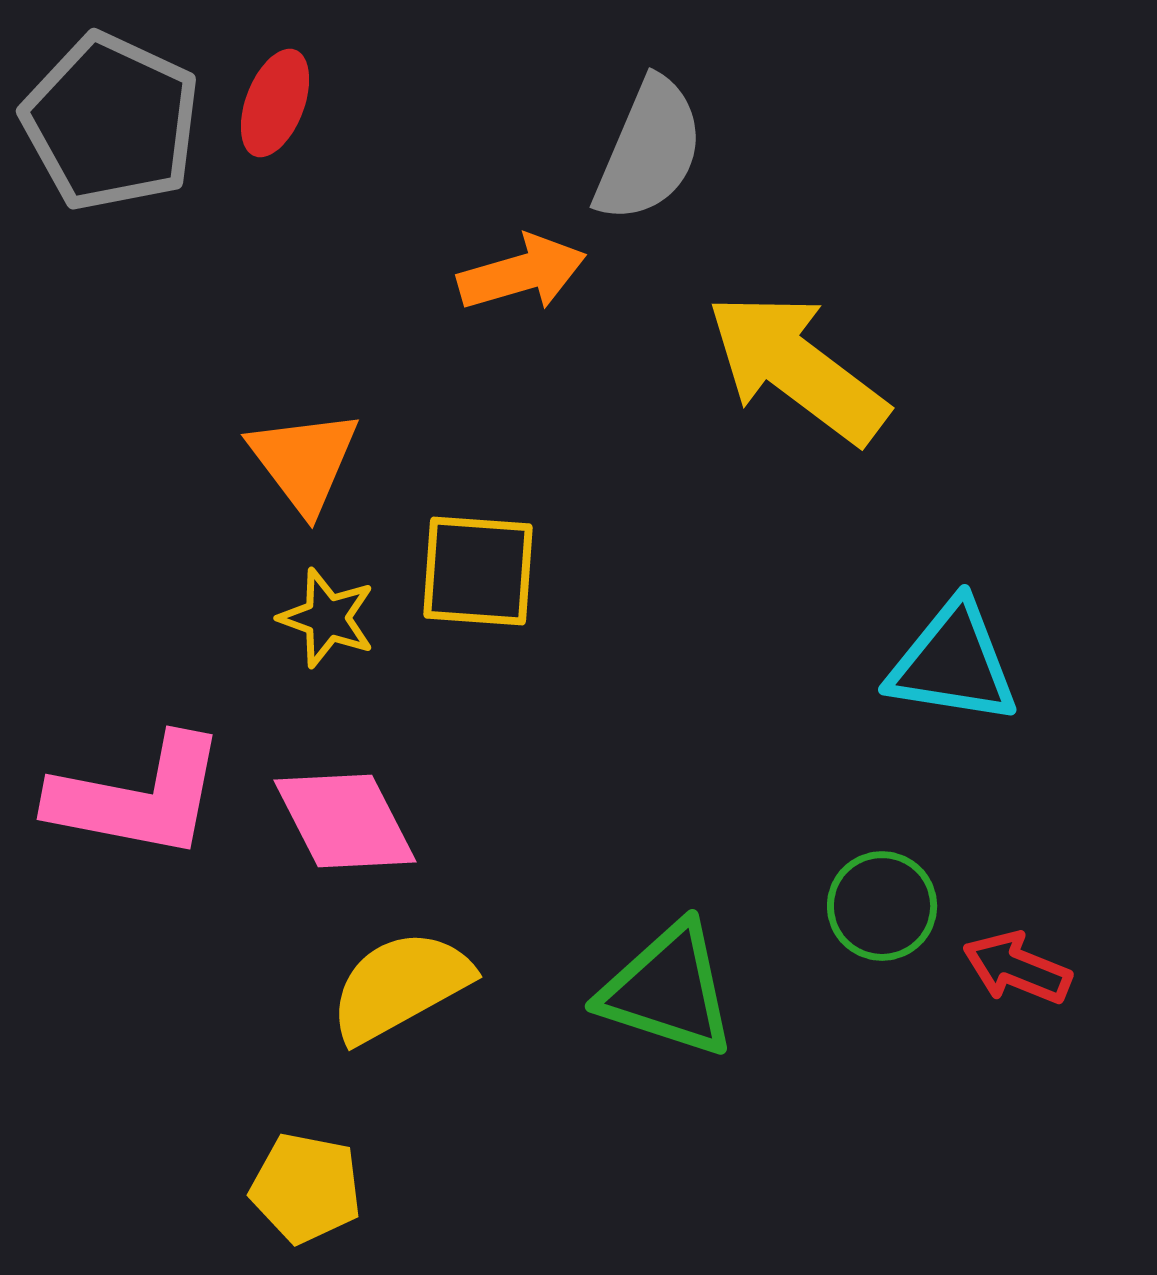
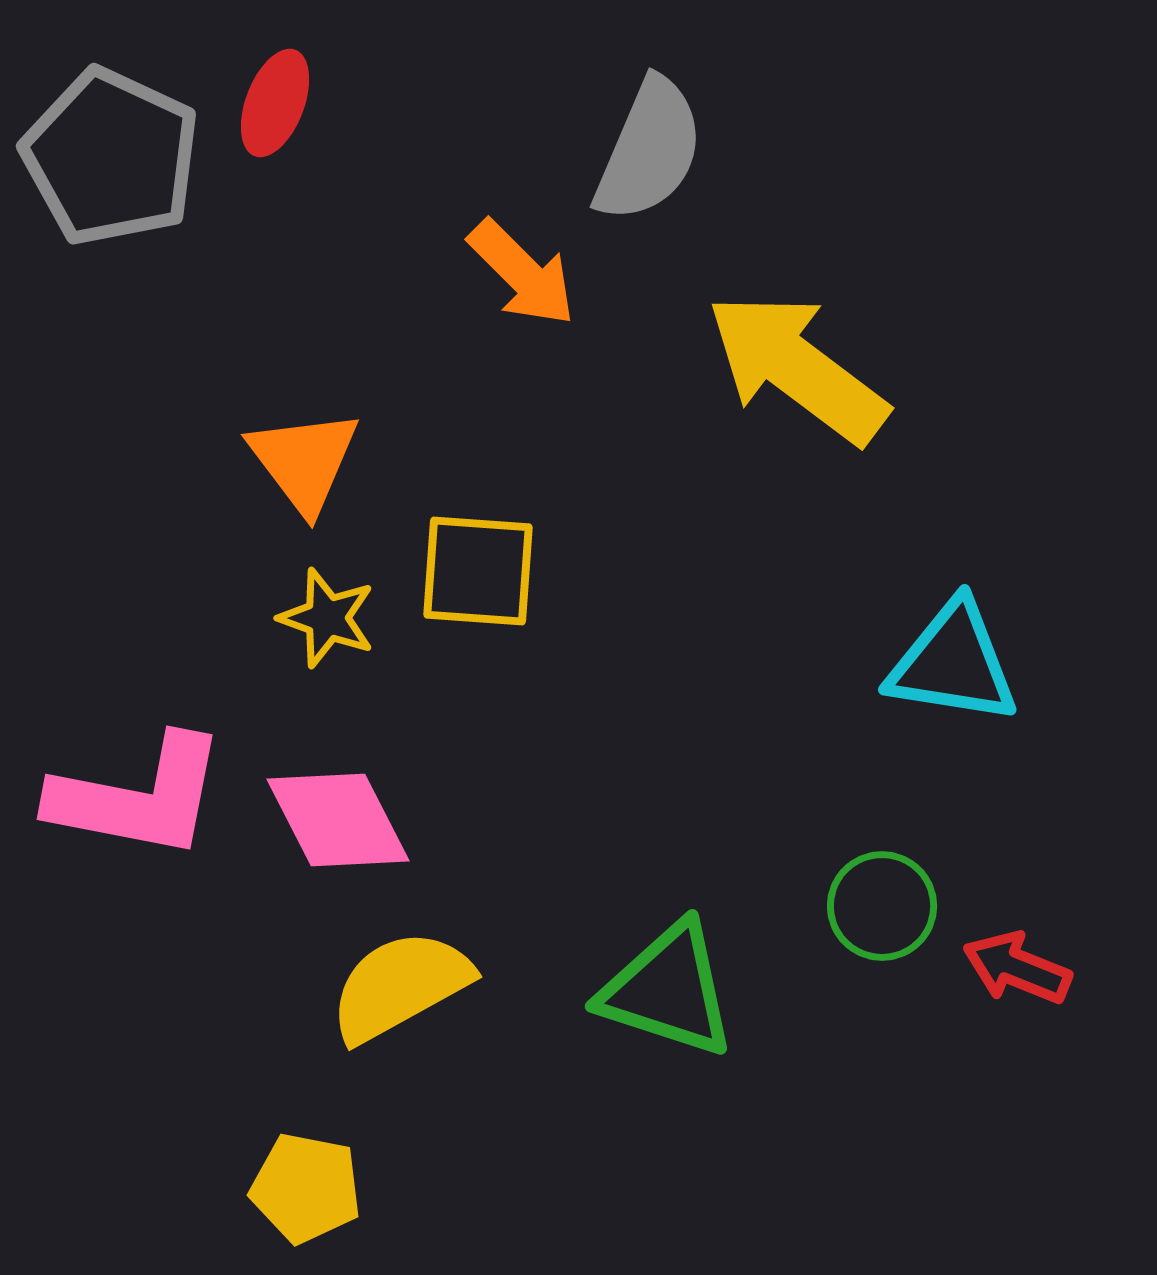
gray pentagon: moved 35 px down
orange arrow: rotated 61 degrees clockwise
pink diamond: moved 7 px left, 1 px up
